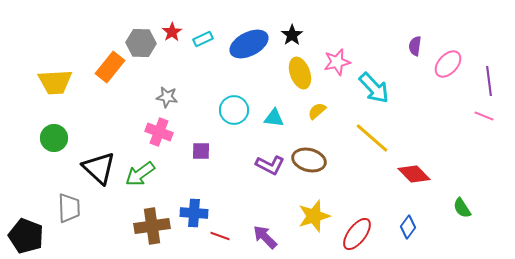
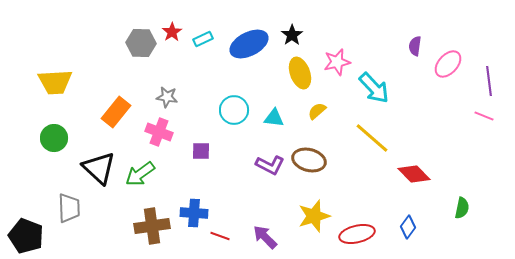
orange rectangle: moved 6 px right, 45 px down
green semicircle: rotated 135 degrees counterclockwise
red ellipse: rotated 40 degrees clockwise
